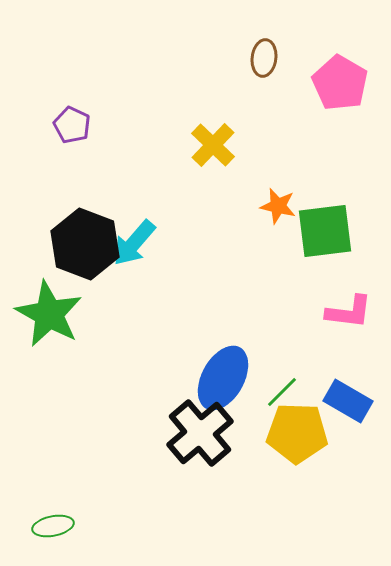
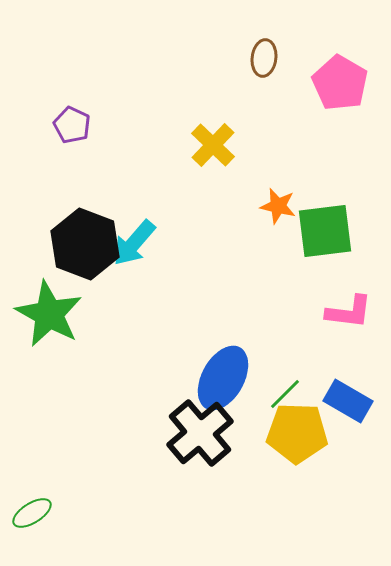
green line: moved 3 px right, 2 px down
green ellipse: moved 21 px left, 13 px up; rotated 21 degrees counterclockwise
